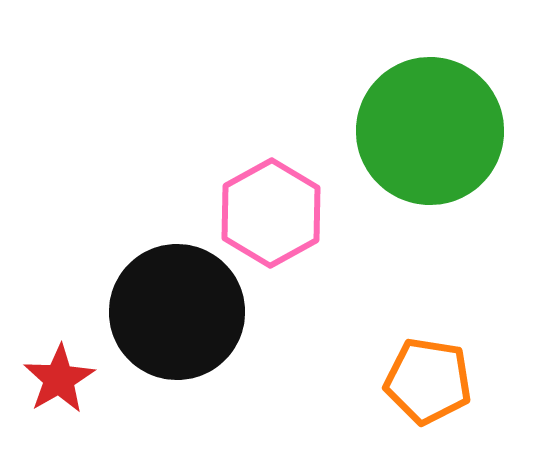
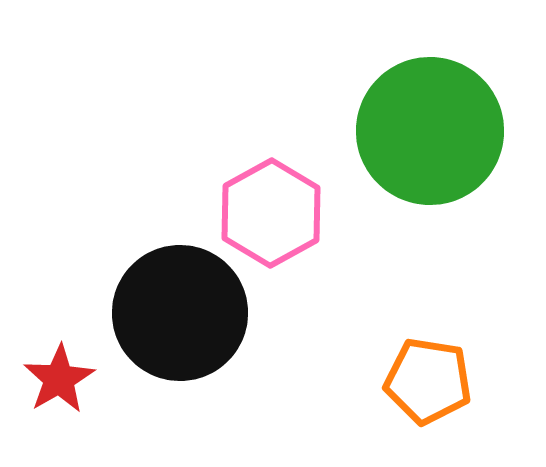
black circle: moved 3 px right, 1 px down
